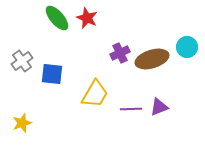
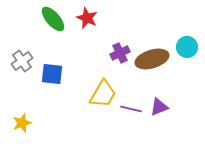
green ellipse: moved 4 px left, 1 px down
yellow trapezoid: moved 8 px right
purple line: rotated 15 degrees clockwise
